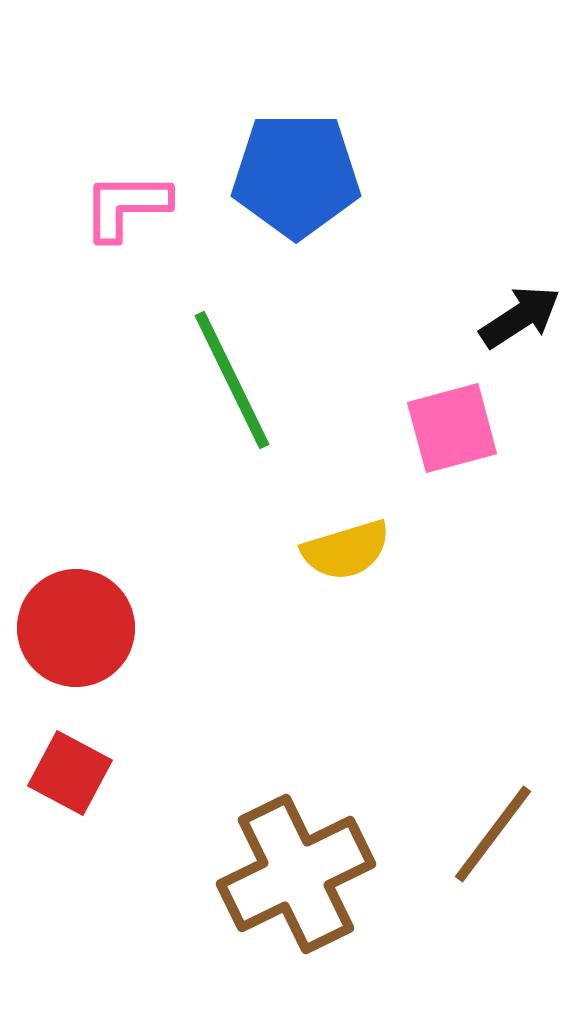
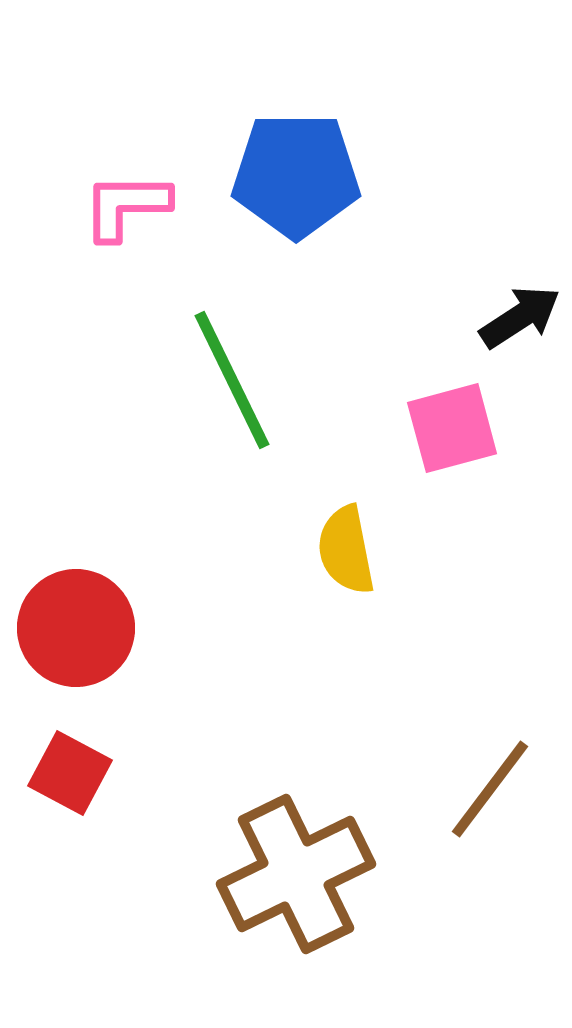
yellow semicircle: rotated 96 degrees clockwise
brown line: moved 3 px left, 45 px up
